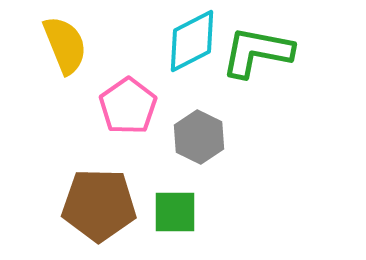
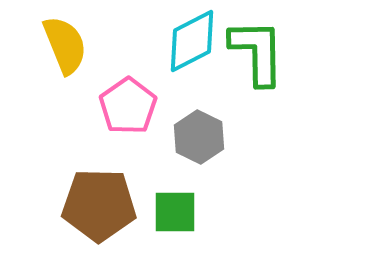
green L-shape: rotated 78 degrees clockwise
